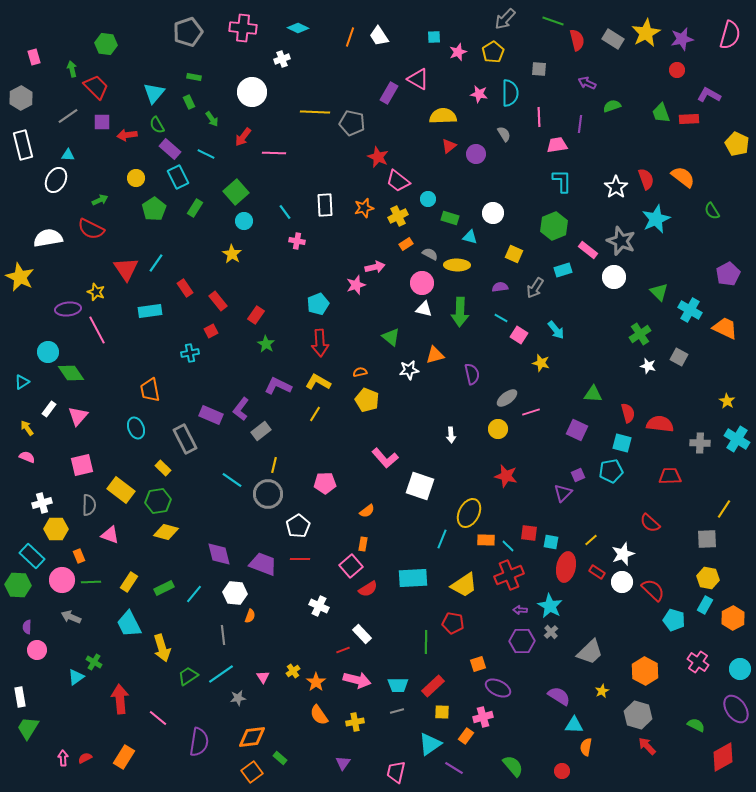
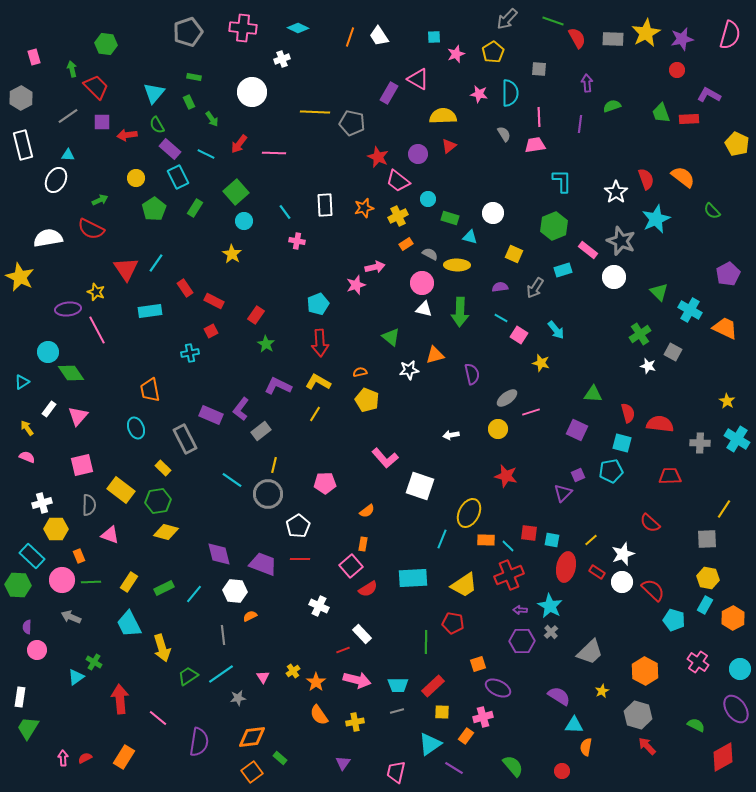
gray arrow at (505, 19): moved 2 px right
gray rectangle at (613, 39): rotated 30 degrees counterclockwise
red semicircle at (577, 40): moved 2 px up; rotated 15 degrees counterclockwise
pink star at (458, 52): moved 2 px left, 2 px down
purple arrow at (587, 83): rotated 60 degrees clockwise
red arrow at (243, 137): moved 4 px left, 7 px down
pink trapezoid at (557, 145): moved 22 px left
purple circle at (476, 154): moved 58 px left
white star at (616, 187): moved 5 px down
green semicircle at (712, 211): rotated 12 degrees counterclockwise
red rectangle at (218, 301): moved 4 px left; rotated 24 degrees counterclockwise
gray square at (679, 357): moved 6 px left, 5 px up
white arrow at (451, 435): rotated 84 degrees clockwise
cyan square at (551, 542): moved 1 px right, 2 px up
white hexagon at (235, 593): moved 2 px up
orange semicircle at (250, 616): rotated 136 degrees counterclockwise
white rectangle at (20, 697): rotated 18 degrees clockwise
